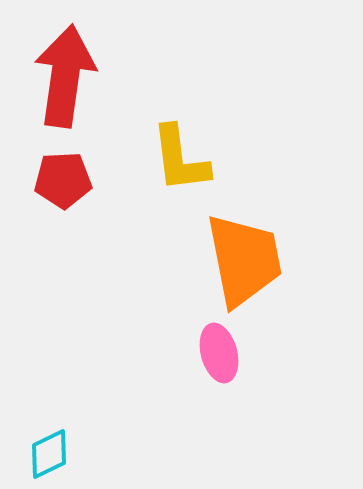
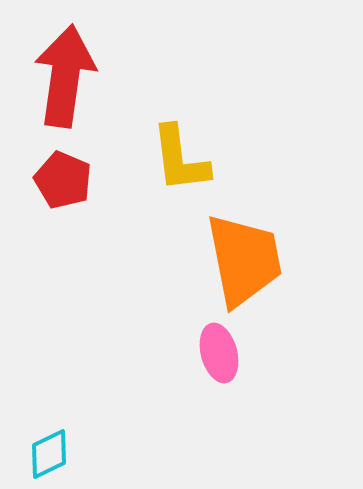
red pentagon: rotated 26 degrees clockwise
